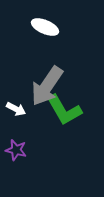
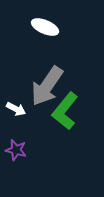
green L-shape: moved 1 px right, 1 px down; rotated 69 degrees clockwise
